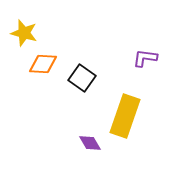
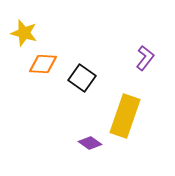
purple L-shape: rotated 120 degrees clockwise
purple diamond: rotated 25 degrees counterclockwise
